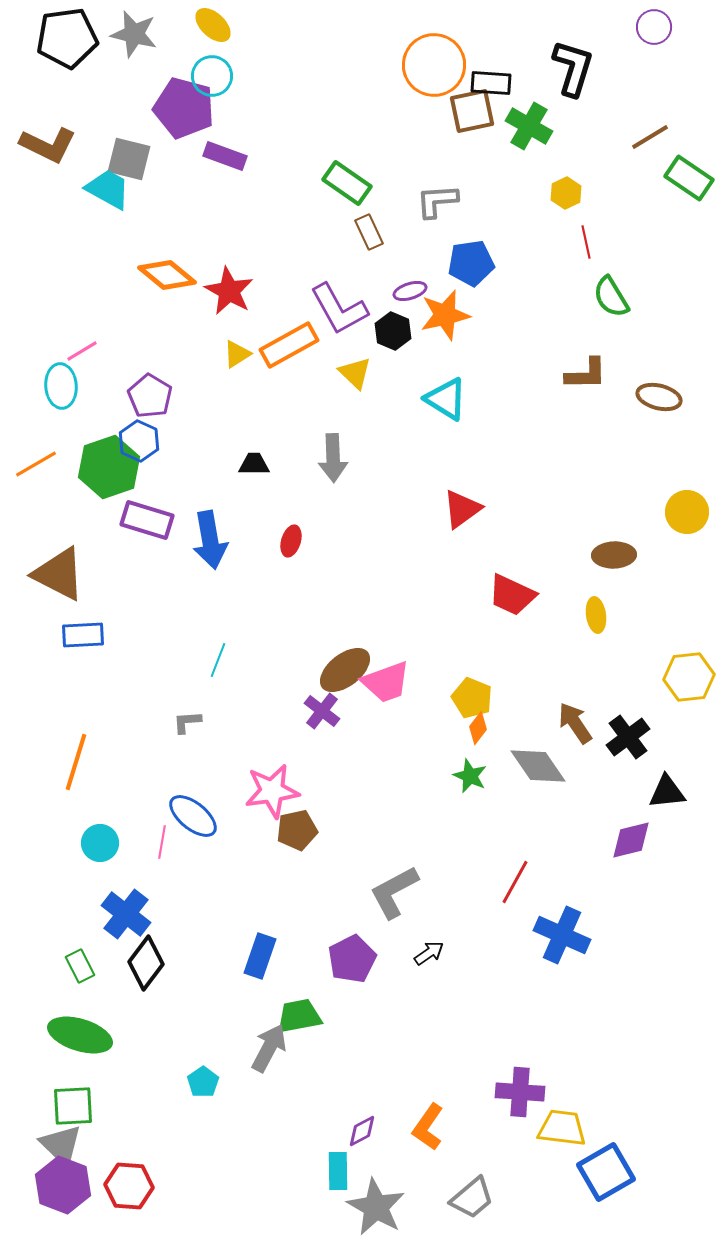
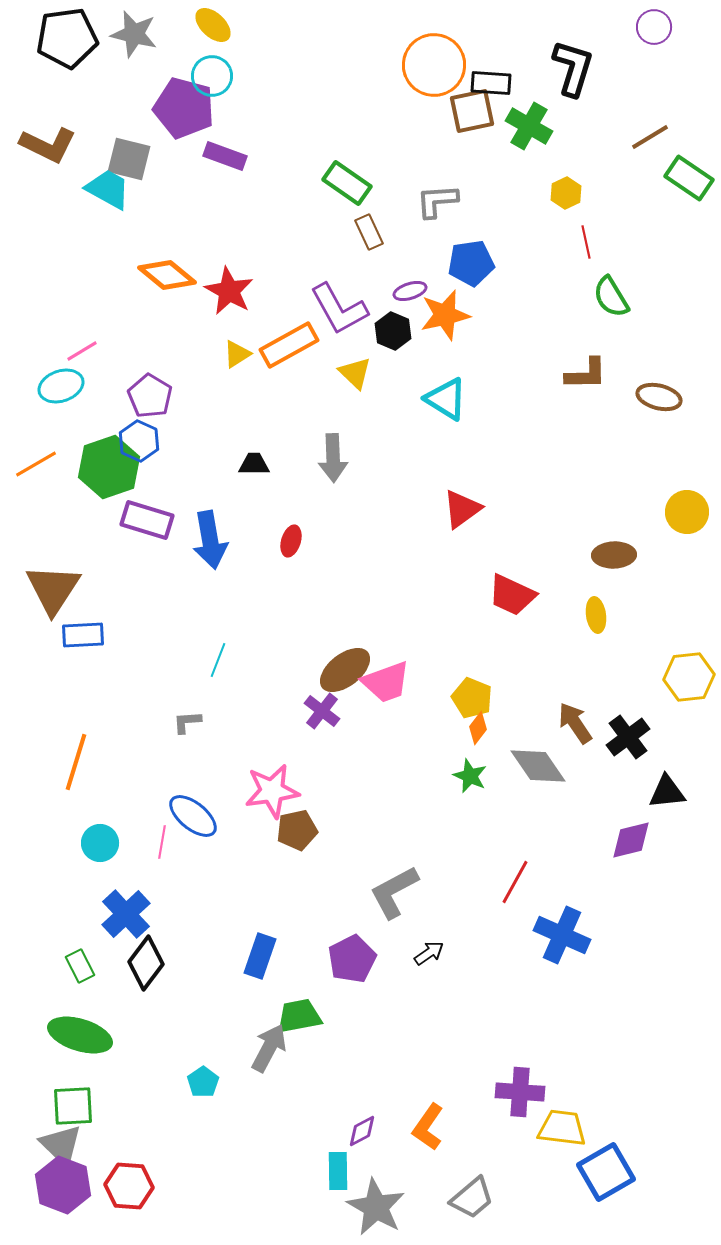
cyan ellipse at (61, 386): rotated 75 degrees clockwise
brown triangle at (59, 574): moved 6 px left, 15 px down; rotated 36 degrees clockwise
blue cross at (126, 914): rotated 9 degrees clockwise
